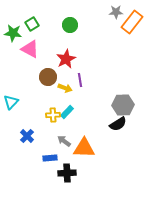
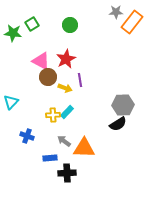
pink triangle: moved 11 px right, 12 px down
blue cross: rotated 24 degrees counterclockwise
